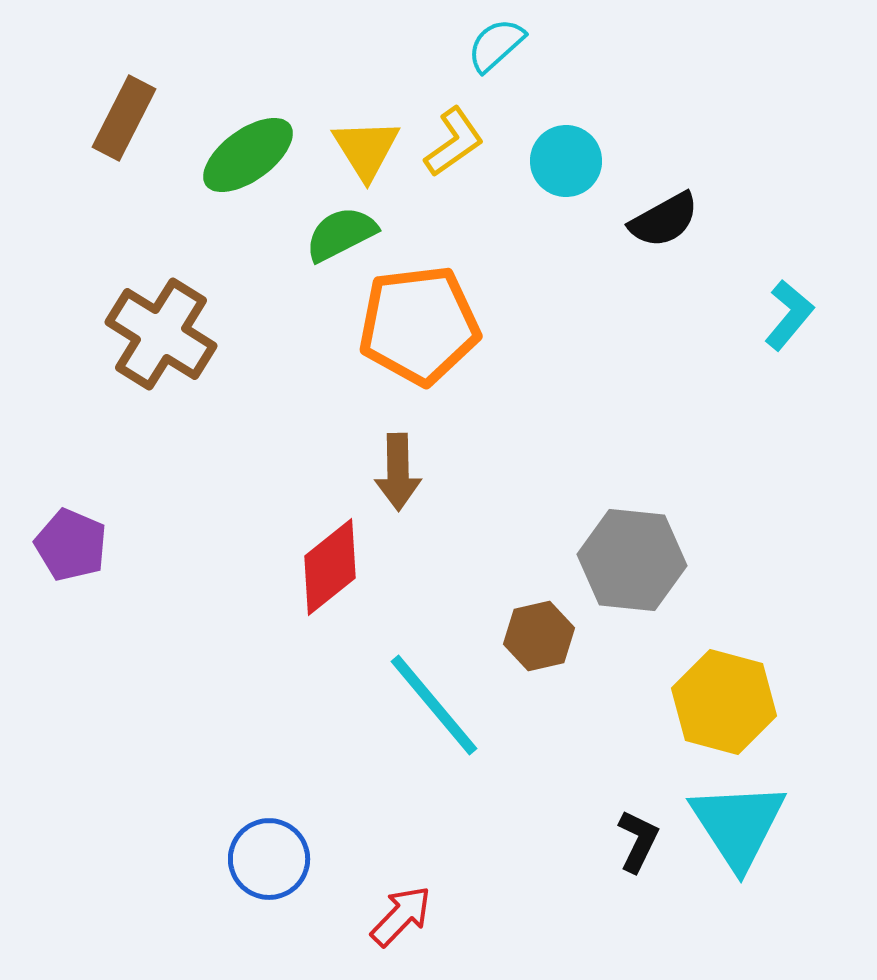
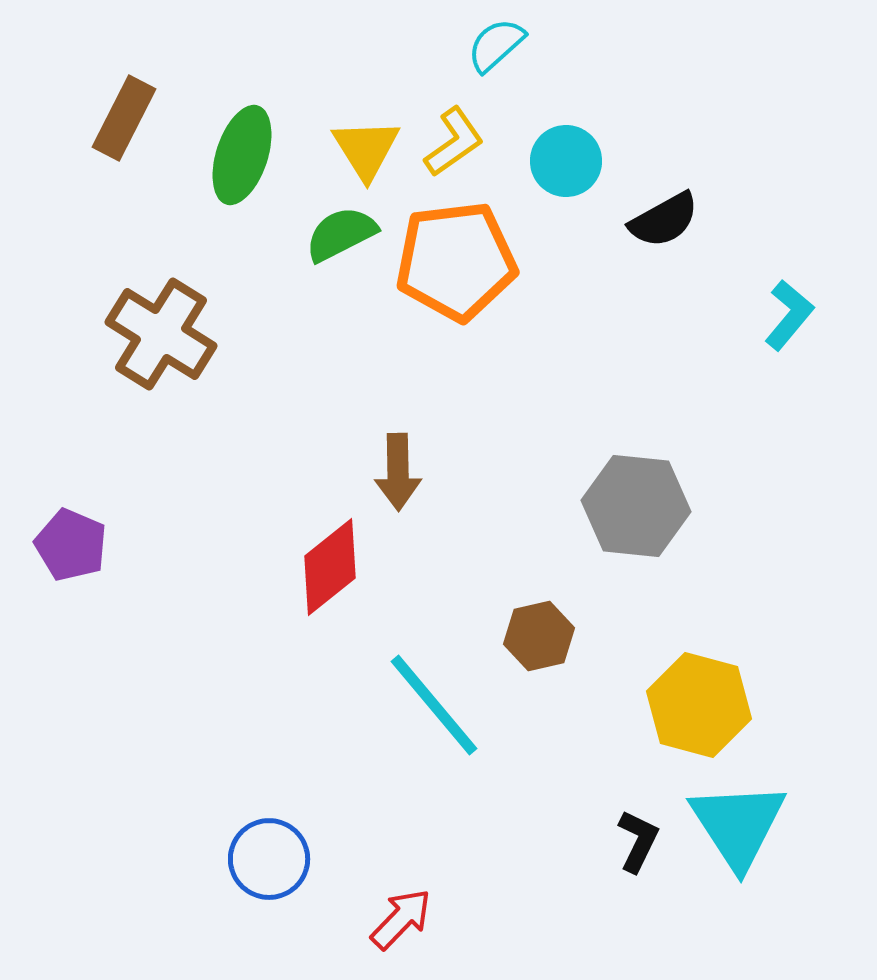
green ellipse: moved 6 px left; rotated 36 degrees counterclockwise
orange pentagon: moved 37 px right, 64 px up
gray hexagon: moved 4 px right, 54 px up
yellow hexagon: moved 25 px left, 3 px down
red arrow: moved 3 px down
